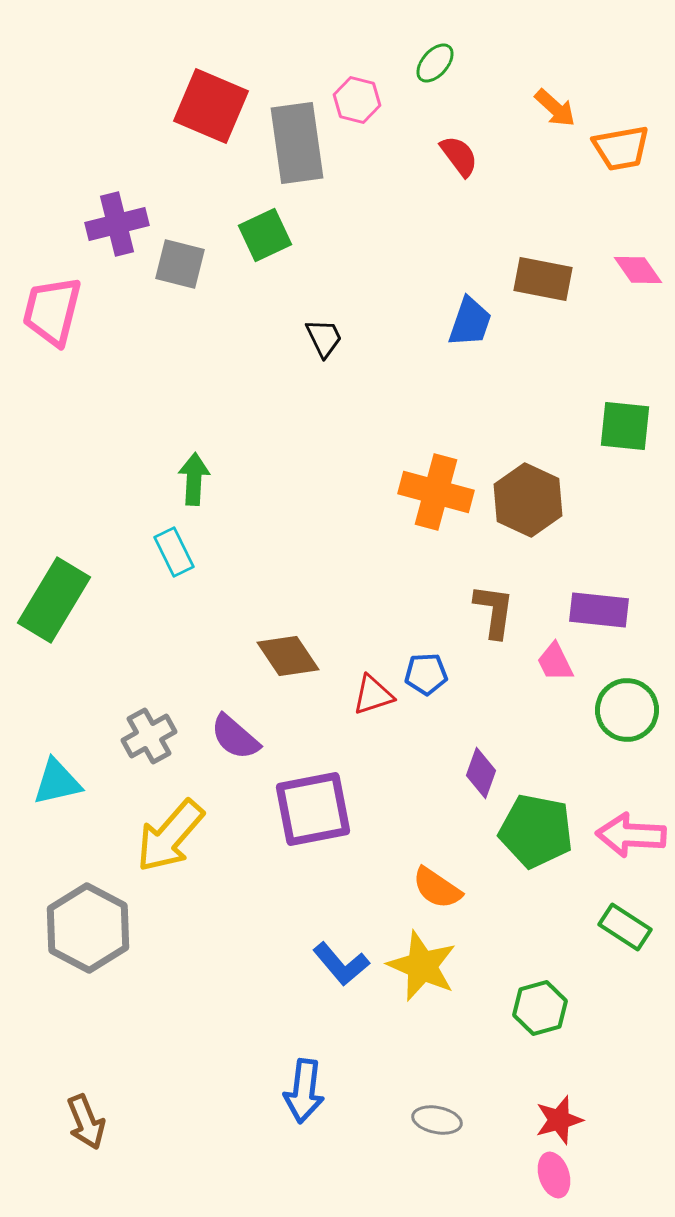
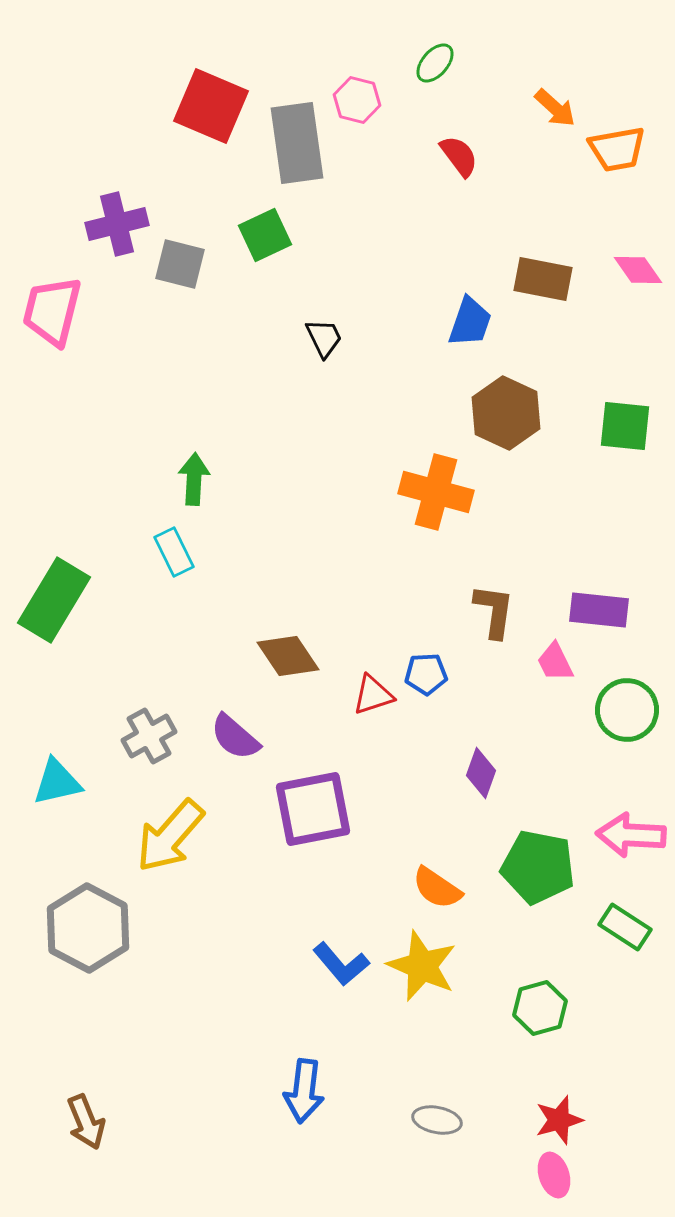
orange trapezoid at (621, 148): moved 4 px left, 1 px down
brown hexagon at (528, 500): moved 22 px left, 87 px up
green pentagon at (536, 831): moved 2 px right, 36 px down
